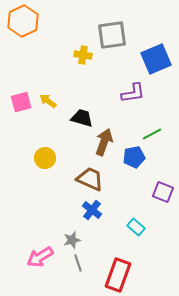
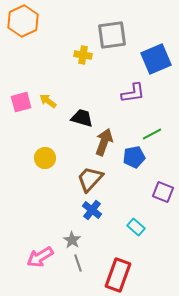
brown trapezoid: rotated 72 degrees counterclockwise
gray star: rotated 24 degrees counterclockwise
